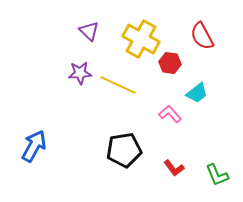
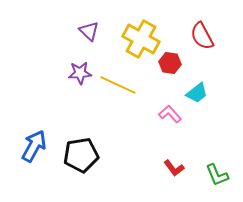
black pentagon: moved 43 px left, 5 px down
